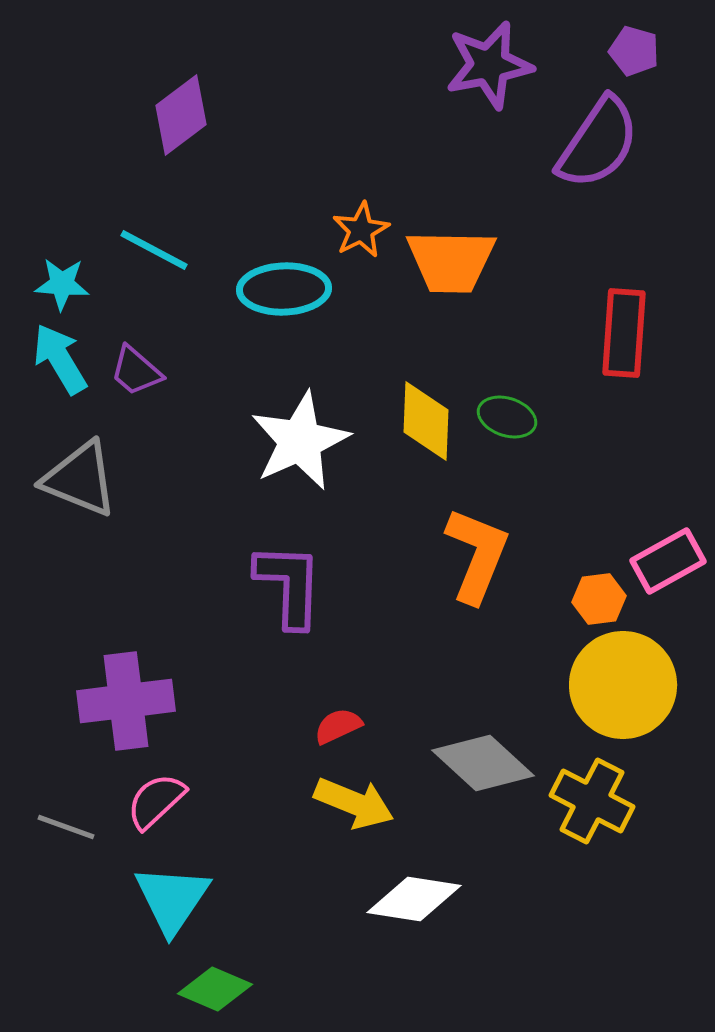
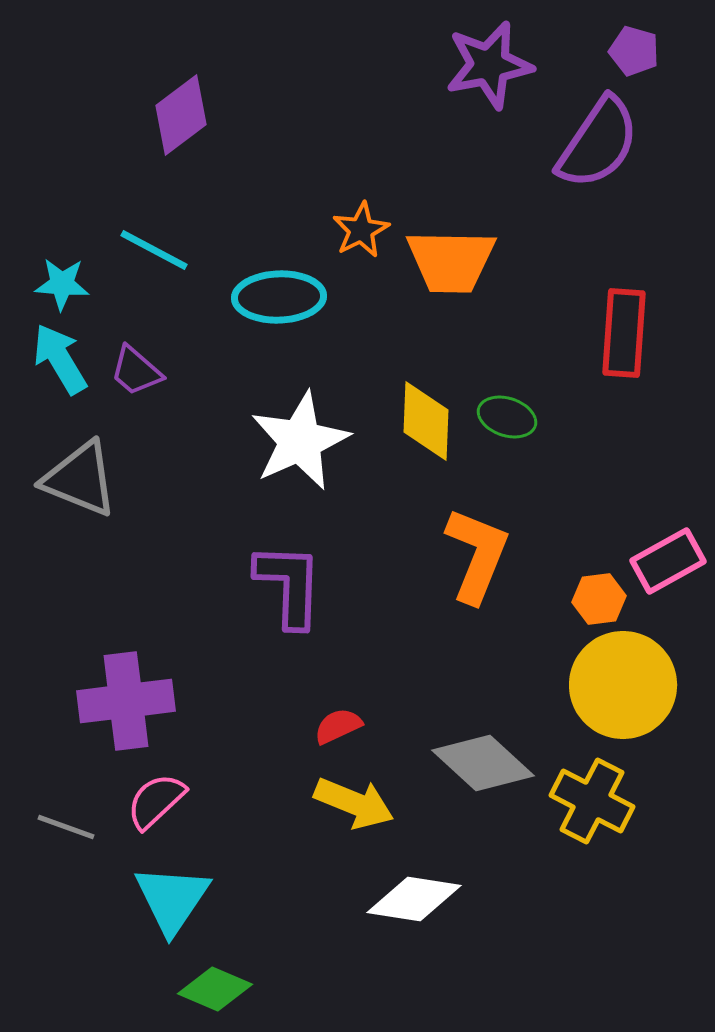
cyan ellipse: moved 5 px left, 8 px down
